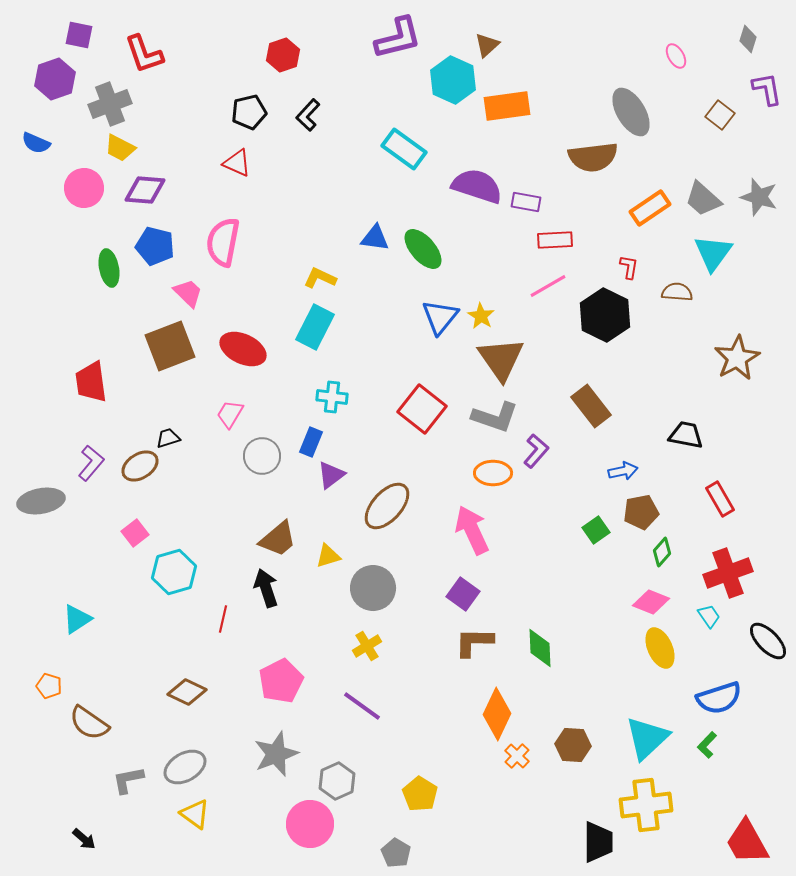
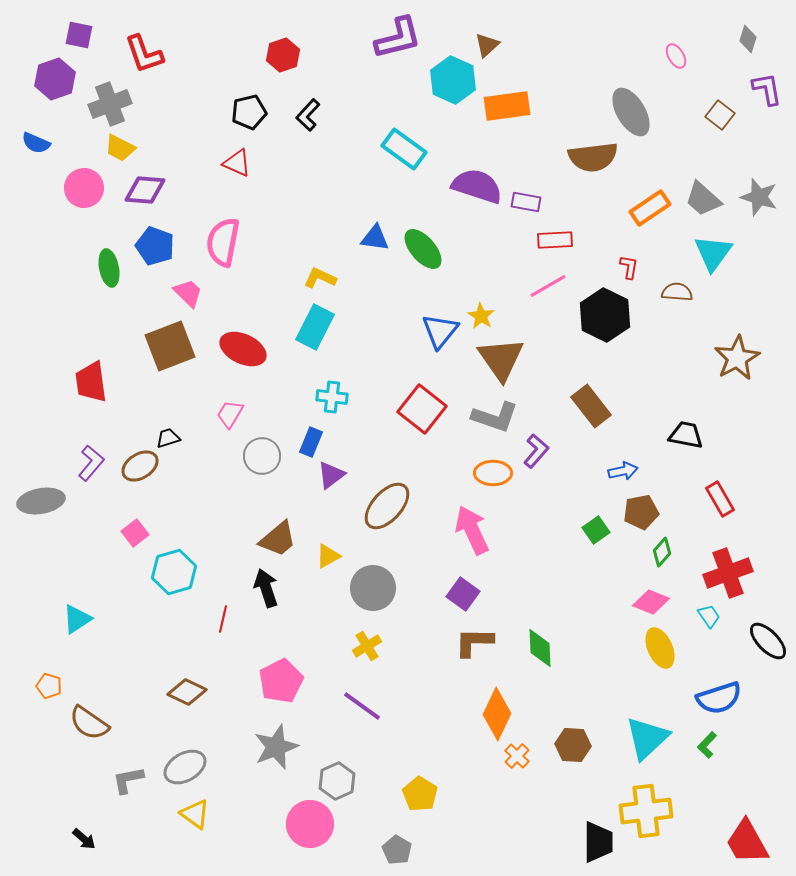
blue pentagon at (155, 246): rotated 6 degrees clockwise
blue triangle at (440, 317): moved 14 px down
yellow triangle at (328, 556): rotated 12 degrees counterclockwise
gray star at (276, 754): moved 7 px up
yellow cross at (646, 805): moved 6 px down
gray pentagon at (396, 853): moved 1 px right, 3 px up
